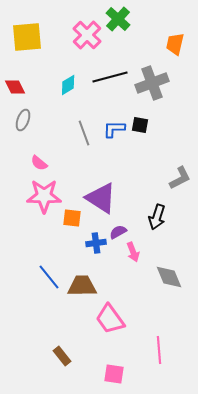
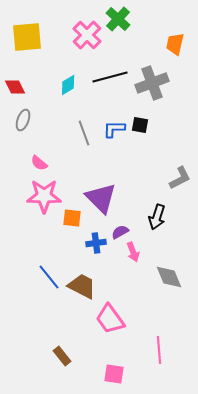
purple triangle: rotated 12 degrees clockwise
purple semicircle: moved 2 px right
brown trapezoid: rotated 28 degrees clockwise
